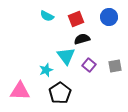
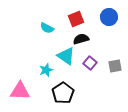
cyan semicircle: moved 12 px down
black semicircle: moved 1 px left
cyan triangle: rotated 18 degrees counterclockwise
purple square: moved 1 px right, 2 px up
black pentagon: moved 3 px right
